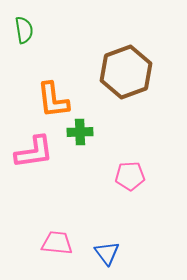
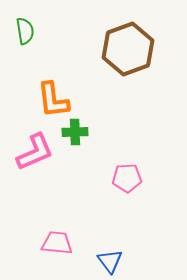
green semicircle: moved 1 px right, 1 px down
brown hexagon: moved 2 px right, 23 px up
green cross: moved 5 px left
pink L-shape: moved 1 px right; rotated 15 degrees counterclockwise
pink pentagon: moved 3 px left, 2 px down
blue triangle: moved 3 px right, 8 px down
